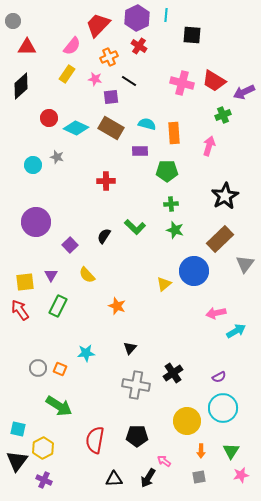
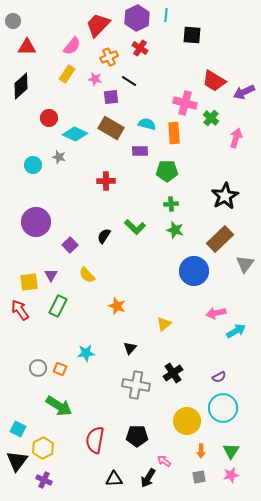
red cross at (139, 46): moved 1 px right, 2 px down
pink cross at (182, 83): moved 3 px right, 20 px down
green cross at (223, 115): moved 12 px left, 3 px down; rotated 28 degrees counterclockwise
cyan diamond at (76, 128): moved 1 px left, 6 px down
pink arrow at (209, 146): moved 27 px right, 8 px up
gray star at (57, 157): moved 2 px right
yellow square at (25, 282): moved 4 px right
yellow triangle at (164, 284): moved 40 px down
cyan square at (18, 429): rotated 14 degrees clockwise
pink star at (241, 475): moved 10 px left
